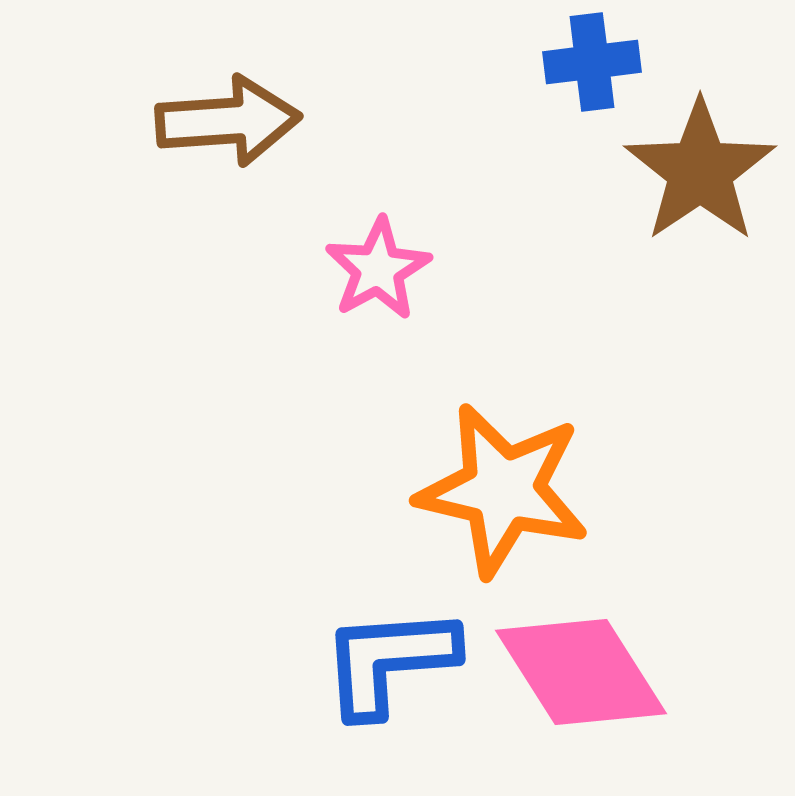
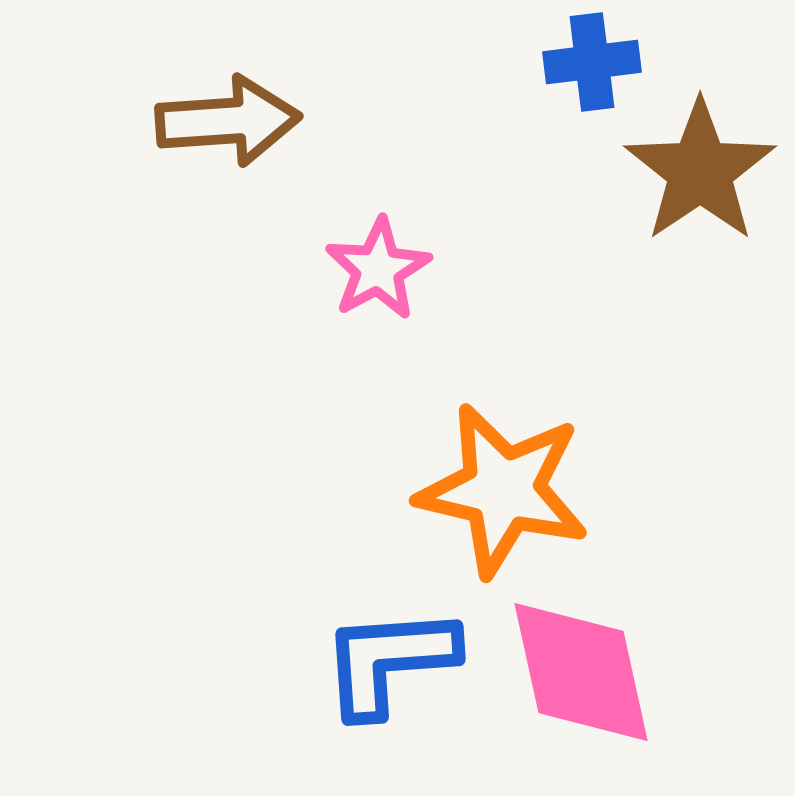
pink diamond: rotated 20 degrees clockwise
